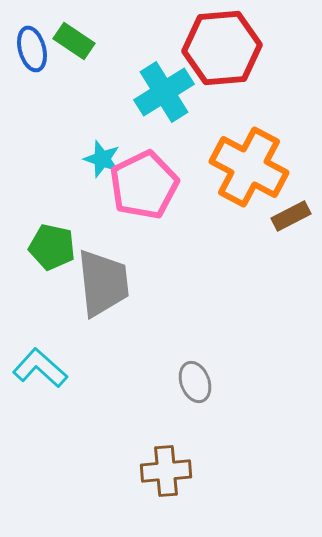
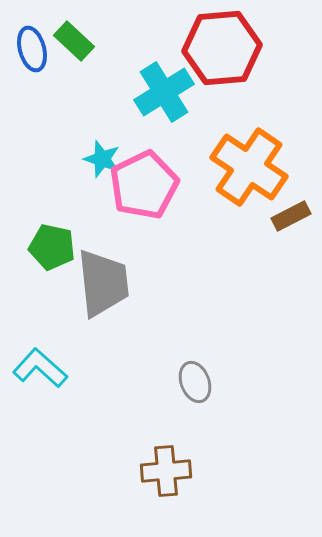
green rectangle: rotated 9 degrees clockwise
orange cross: rotated 6 degrees clockwise
